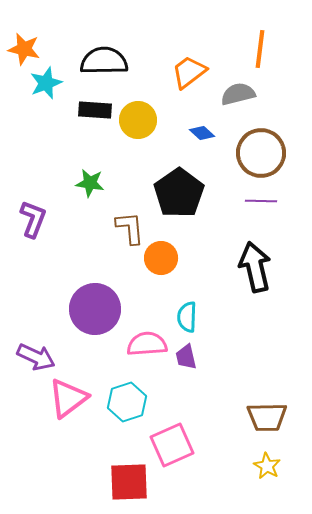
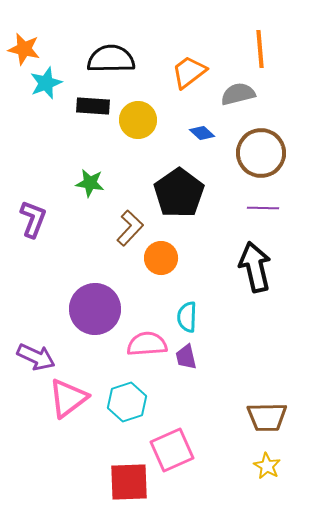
orange line: rotated 12 degrees counterclockwise
black semicircle: moved 7 px right, 2 px up
black rectangle: moved 2 px left, 4 px up
purple line: moved 2 px right, 7 px down
brown L-shape: rotated 48 degrees clockwise
pink square: moved 5 px down
